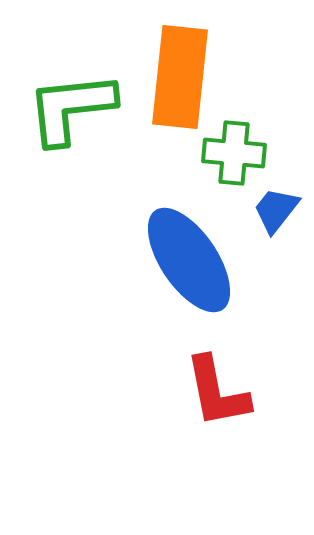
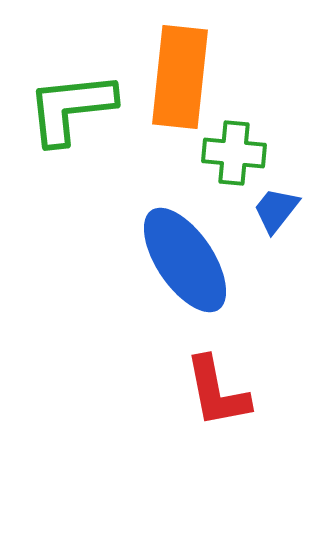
blue ellipse: moved 4 px left
